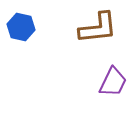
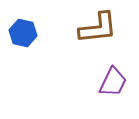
blue hexagon: moved 2 px right, 6 px down
